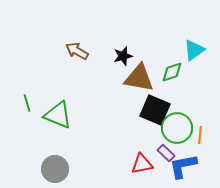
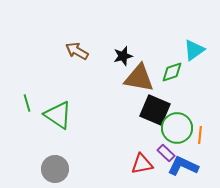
green triangle: rotated 12 degrees clockwise
blue L-shape: rotated 36 degrees clockwise
